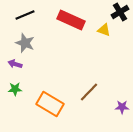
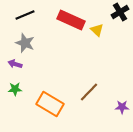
yellow triangle: moved 7 px left; rotated 24 degrees clockwise
